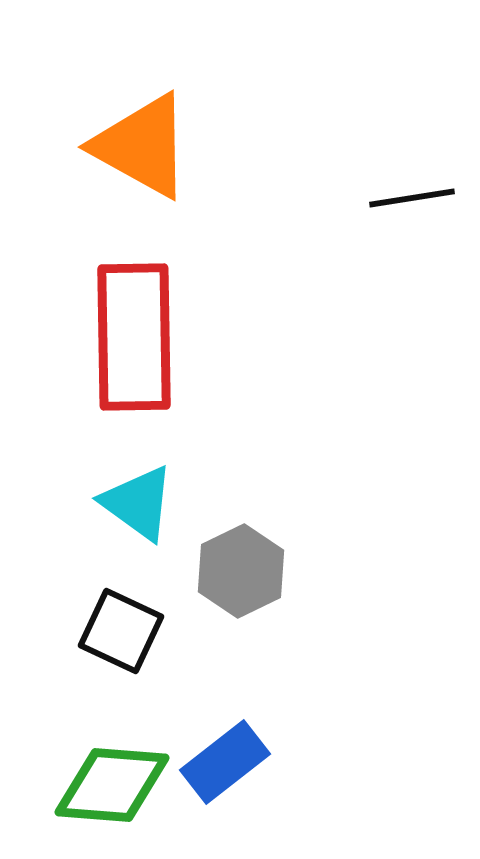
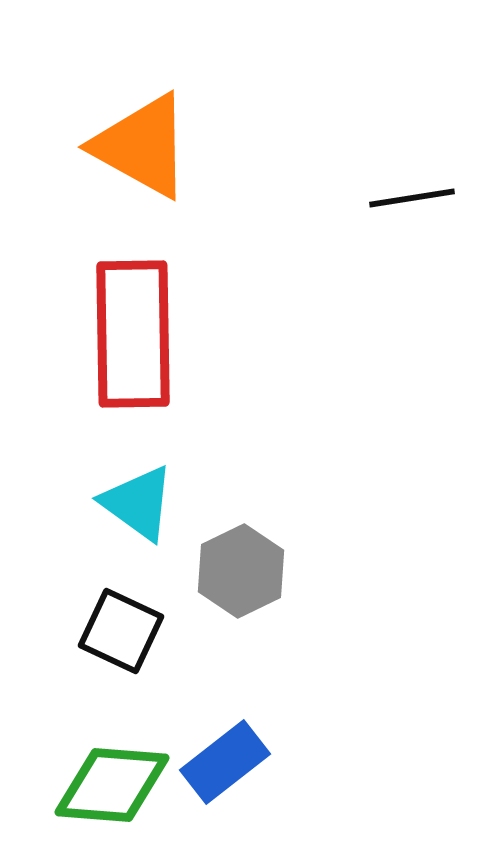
red rectangle: moved 1 px left, 3 px up
